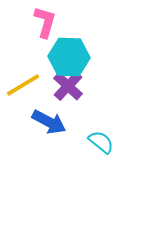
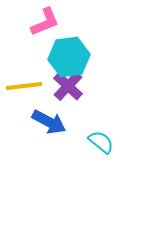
pink L-shape: rotated 52 degrees clockwise
cyan hexagon: rotated 9 degrees counterclockwise
yellow line: moved 1 px right, 1 px down; rotated 24 degrees clockwise
